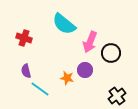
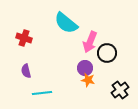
cyan semicircle: moved 2 px right, 1 px up
black circle: moved 4 px left
purple circle: moved 2 px up
orange star: moved 21 px right, 2 px down
cyan line: moved 2 px right, 4 px down; rotated 42 degrees counterclockwise
black cross: moved 3 px right, 6 px up
